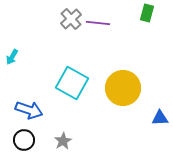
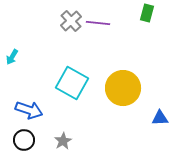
gray cross: moved 2 px down
